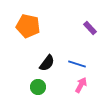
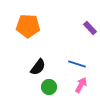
orange pentagon: rotated 10 degrees counterclockwise
black semicircle: moved 9 px left, 4 px down
green circle: moved 11 px right
